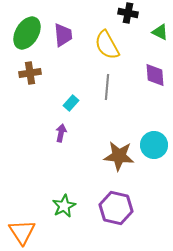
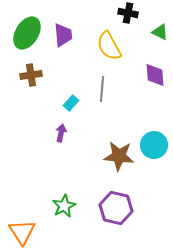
yellow semicircle: moved 2 px right, 1 px down
brown cross: moved 1 px right, 2 px down
gray line: moved 5 px left, 2 px down
